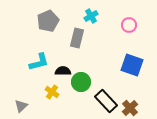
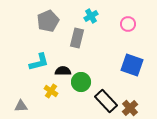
pink circle: moved 1 px left, 1 px up
yellow cross: moved 1 px left, 1 px up
gray triangle: rotated 40 degrees clockwise
